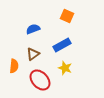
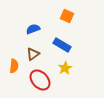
blue rectangle: rotated 60 degrees clockwise
yellow star: rotated 24 degrees clockwise
